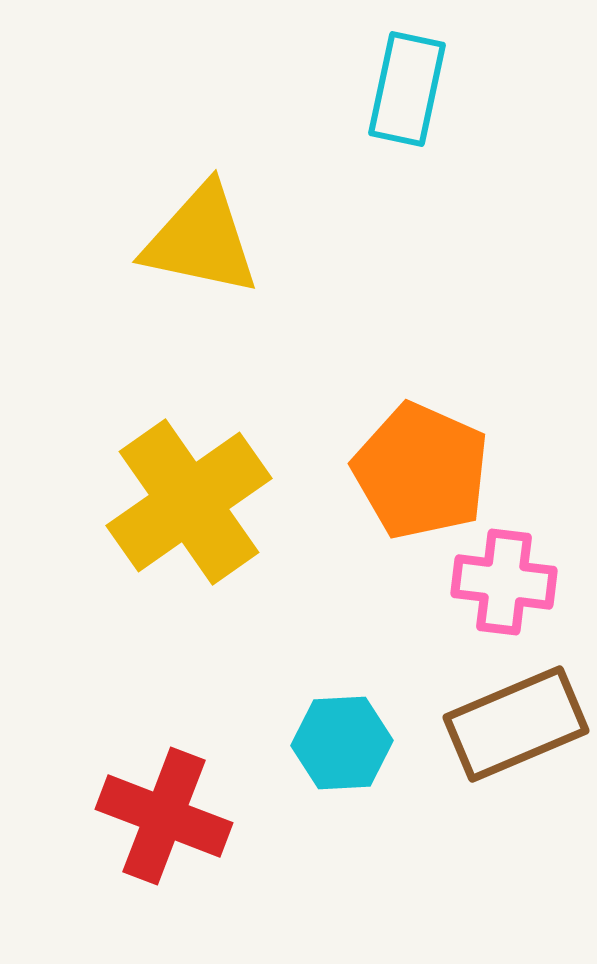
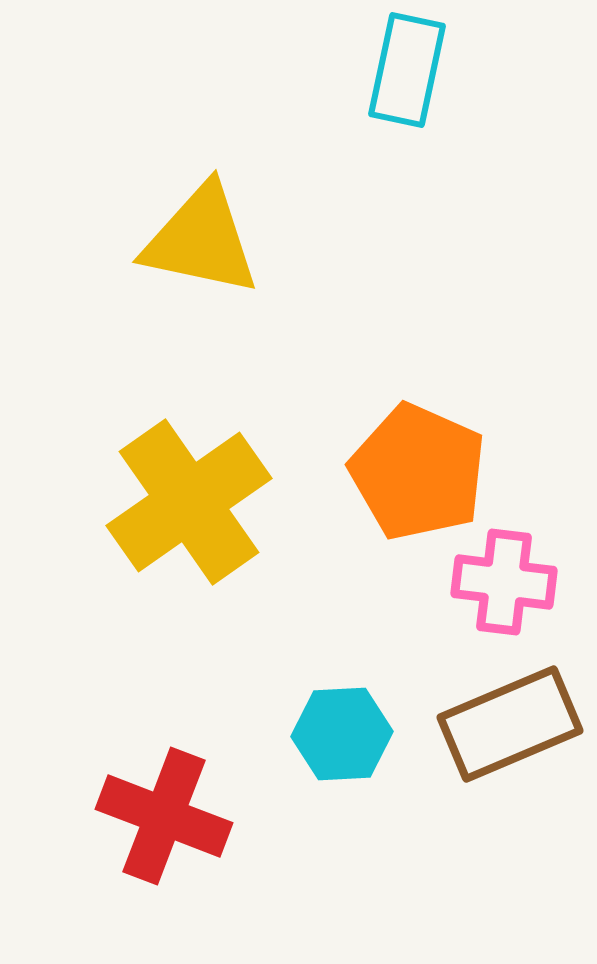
cyan rectangle: moved 19 px up
orange pentagon: moved 3 px left, 1 px down
brown rectangle: moved 6 px left
cyan hexagon: moved 9 px up
